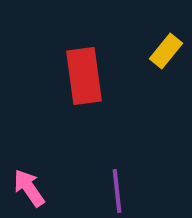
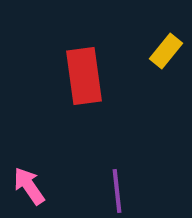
pink arrow: moved 2 px up
